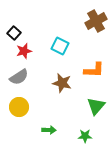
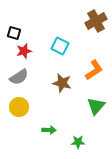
black square: rotated 24 degrees counterclockwise
orange L-shape: rotated 35 degrees counterclockwise
green star: moved 7 px left, 6 px down
